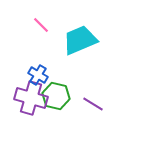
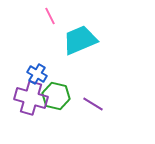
pink line: moved 9 px right, 9 px up; rotated 18 degrees clockwise
blue cross: moved 1 px left, 1 px up
